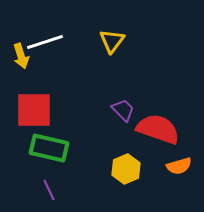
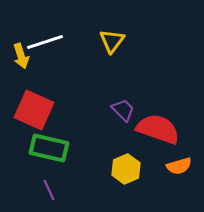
red square: rotated 24 degrees clockwise
